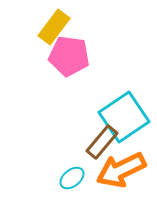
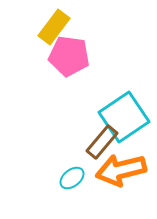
orange arrow: rotated 12 degrees clockwise
